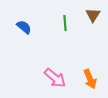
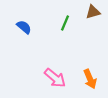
brown triangle: moved 3 px up; rotated 42 degrees clockwise
green line: rotated 28 degrees clockwise
